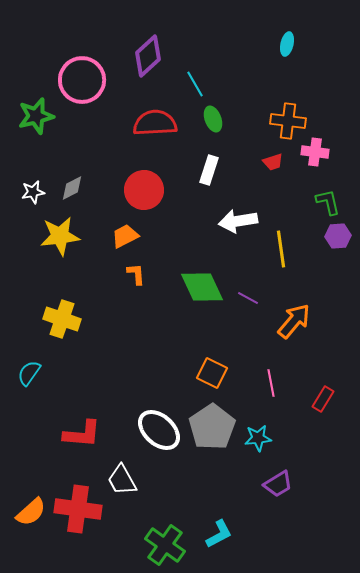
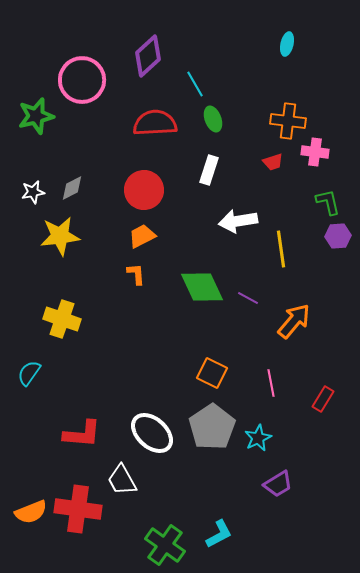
orange trapezoid: moved 17 px right
white ellipse: moved 7 px left, 3 px down
cyan star: rotated 20 degrees counterclockwise
orange semicircle: rotated 20 degrees clockwise
